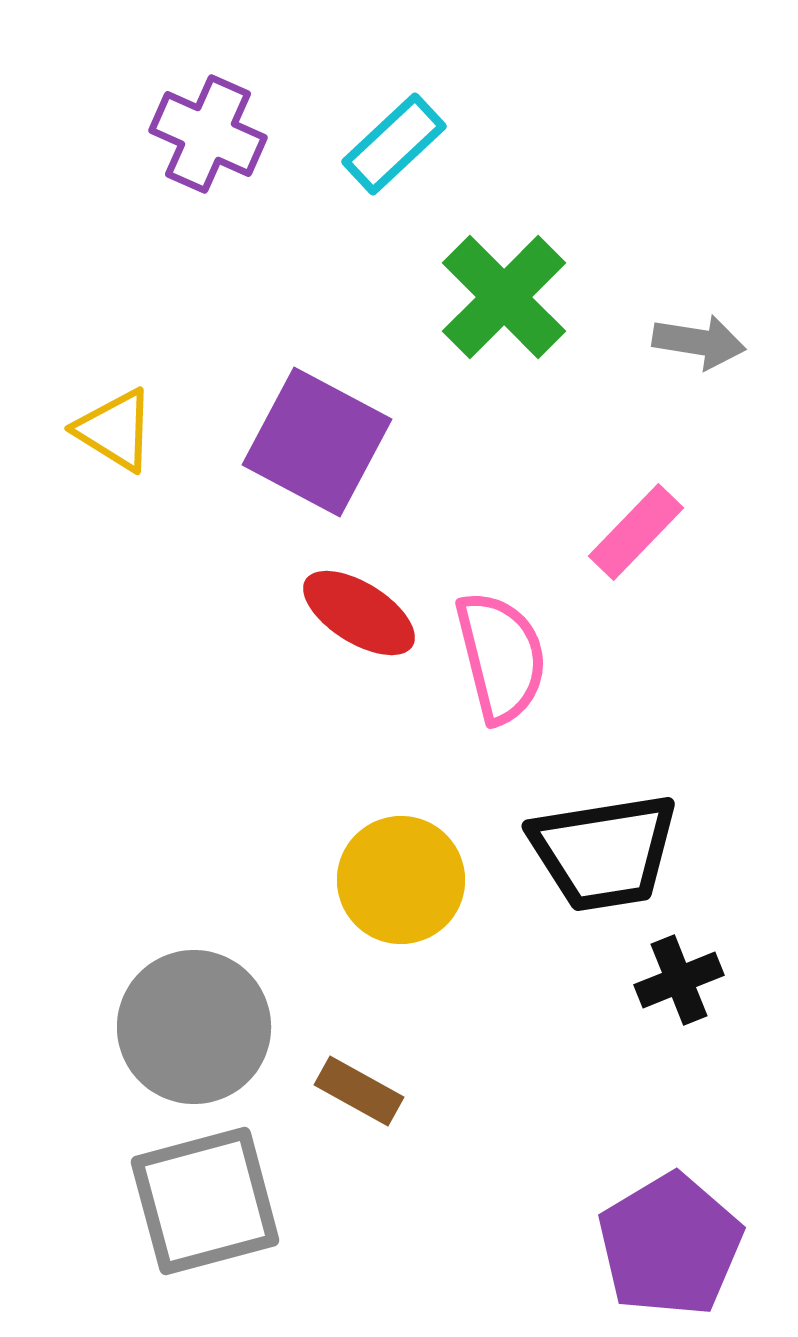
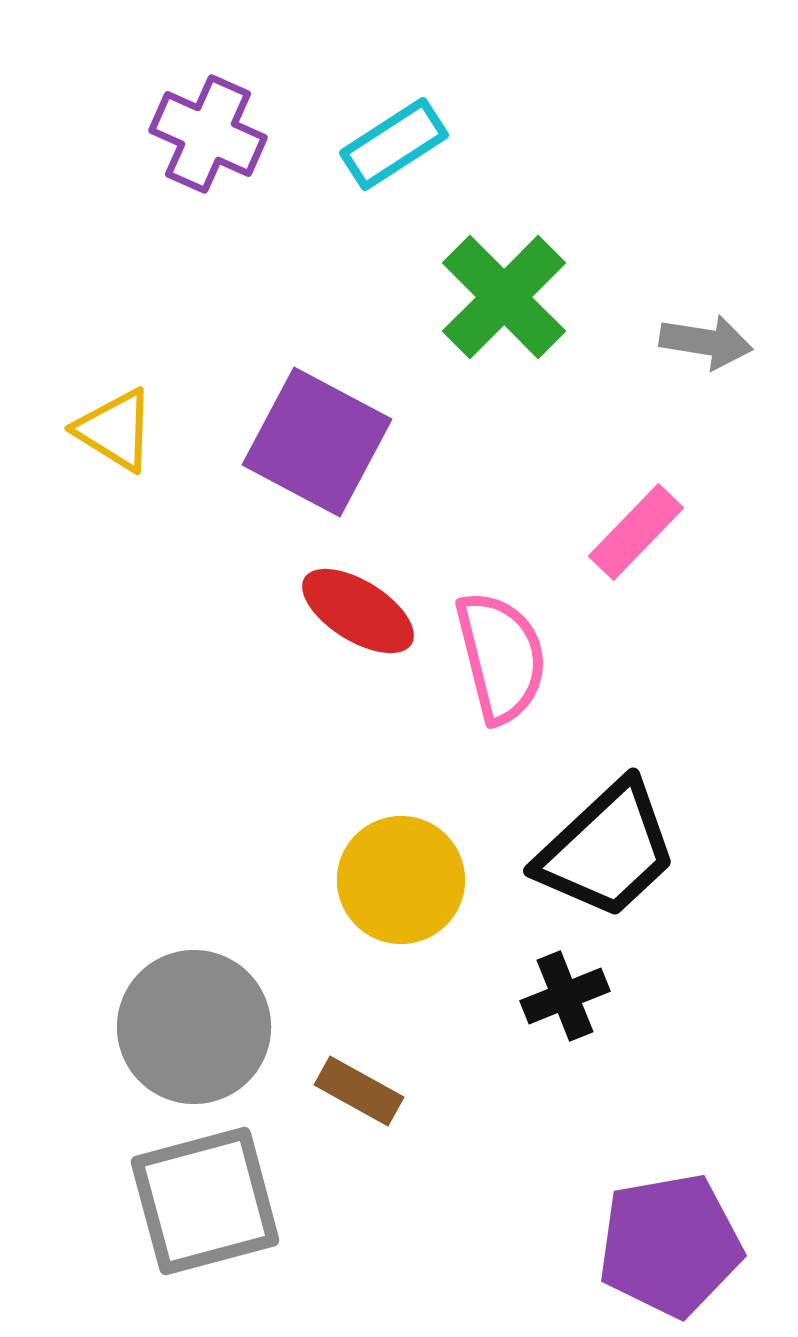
cyan rectangle: rotated 10 degrees clockwise
gray arrow: moved 7 px right
red ellipse: moved 1 px left, 2 px up
black trapezoid: moved 3 px right, 2 px up; rotated 34 degrees counterclockwise
black cross: moved 114 px left, 16 px down
purple pentagon: rotated 21 degrees clockwise
